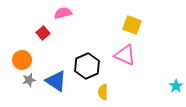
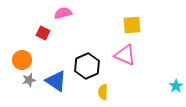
yellow square: rotated 24 degrees counterclockwise
red square: rotated 24 degrees counterclockwise
